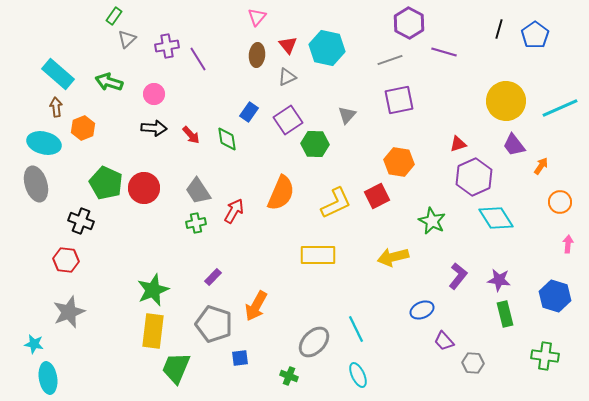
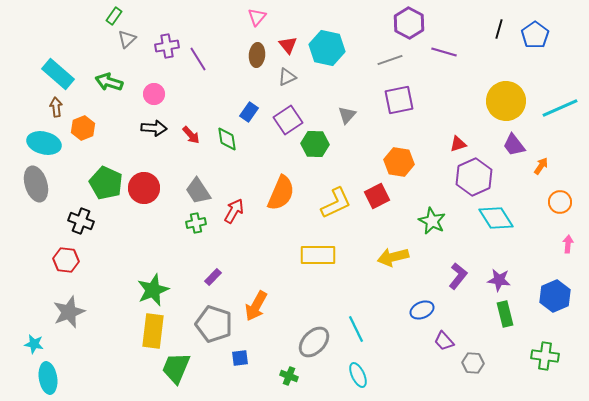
blue hexagon at (555, 296): rotated 20 degrees clockwise
